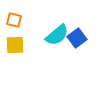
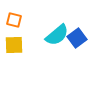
yellow square: moved 1 px left
